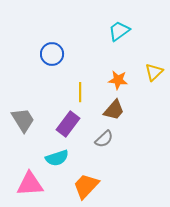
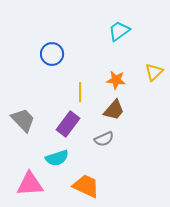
orange star: moved 2 px left
gray trapezoid: rotated 12 degrees counterclockwise
gray semicircle: rotated 18 degrees clockwise
orange trapezoid: rotated 72 degrees clockwise
